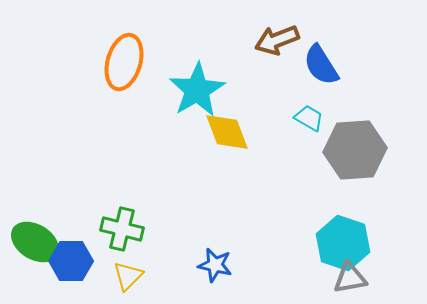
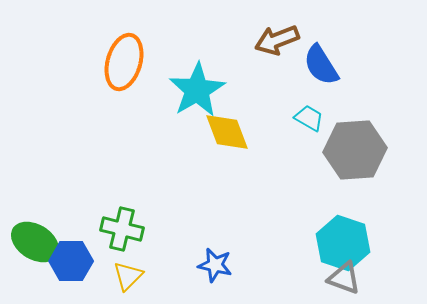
gray triangle: moved 6 px left; rotated 30 degrees clockwise
